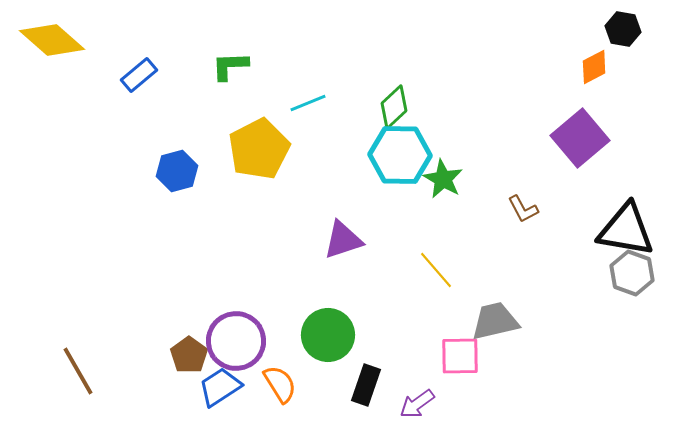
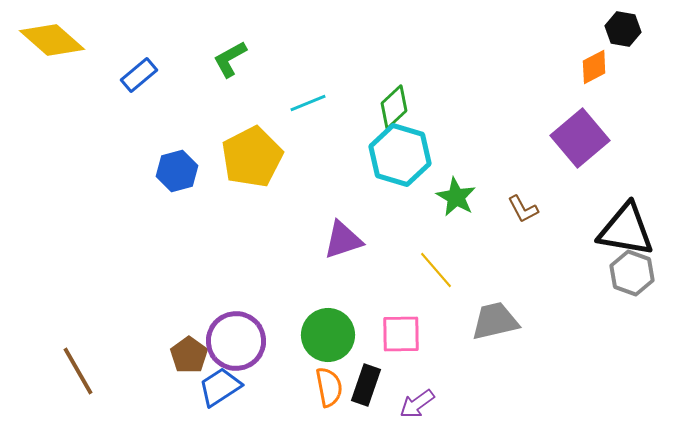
green L-shape: moved 7 px up; rotated 27 degrees counterclockwise
yellow pentagon: moved 7 px left, 8 px down
cyan hexagon: rotated 16 degrees clockwise
green star: moved 13 px right, 18 px down
pink square: moved 59 px left, 22 px up
orange semicircle: moved 49 px right, 3 px down; rotated 21 degrees clockwise
